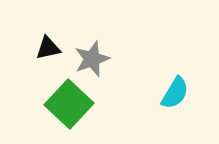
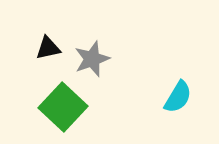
cyan semicircle: moved 3 px right, 4 px down
green square: moved 6 px left, 3 px down
